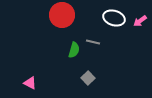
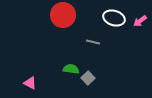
red circle: moved 1 px right
green semicircle: moved 3 px left, 19 px down; rotated 98 degrees counterclockwise
